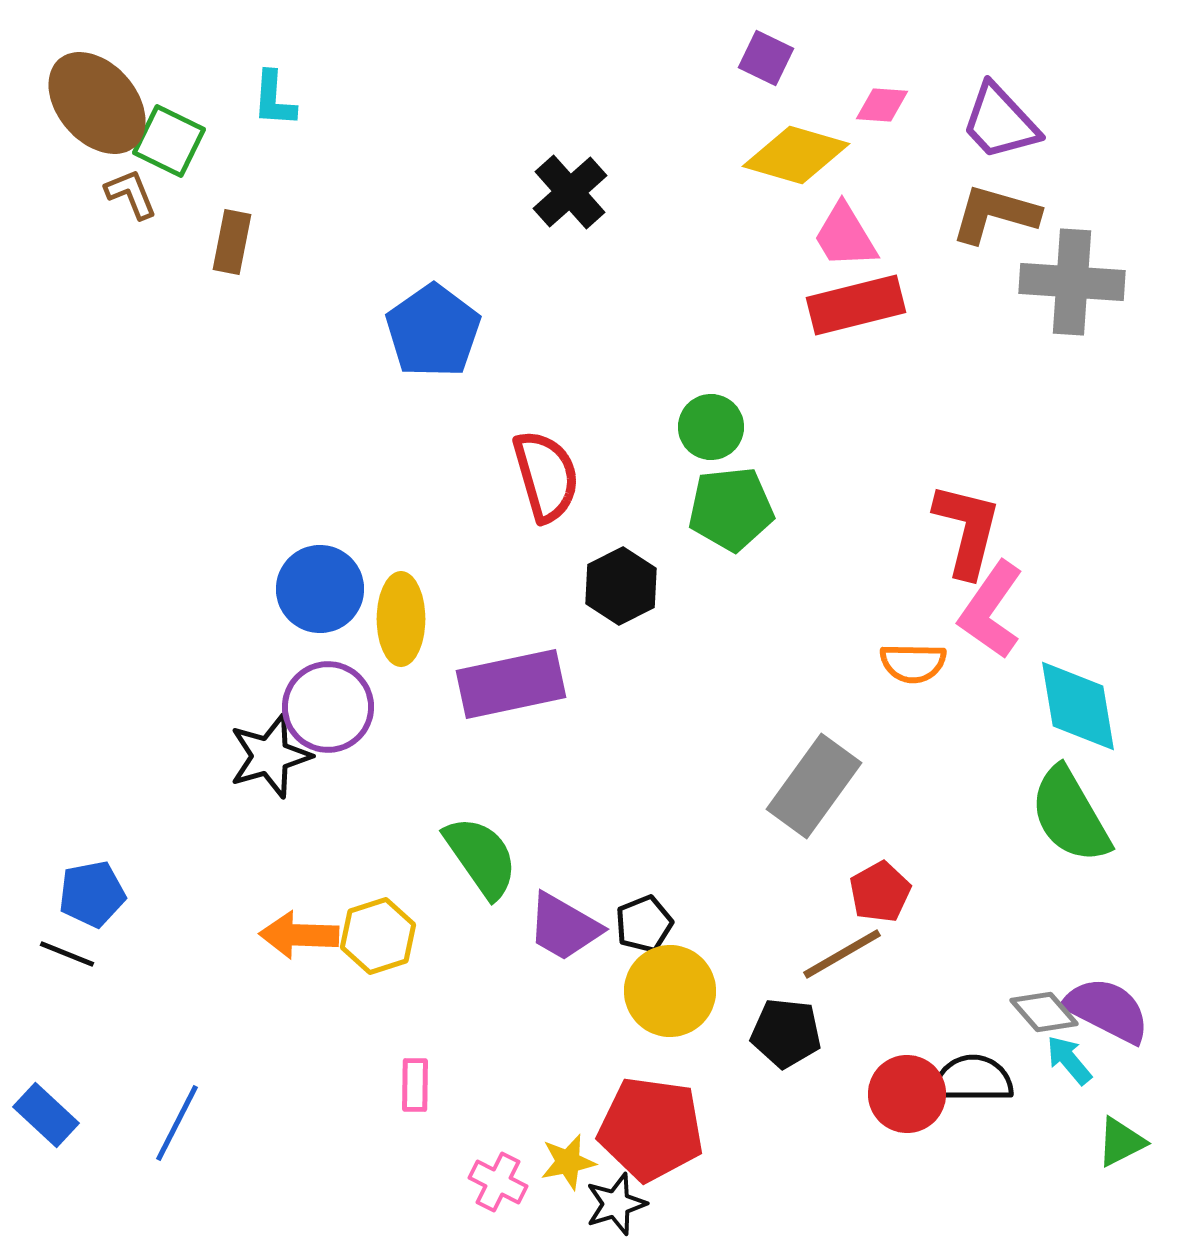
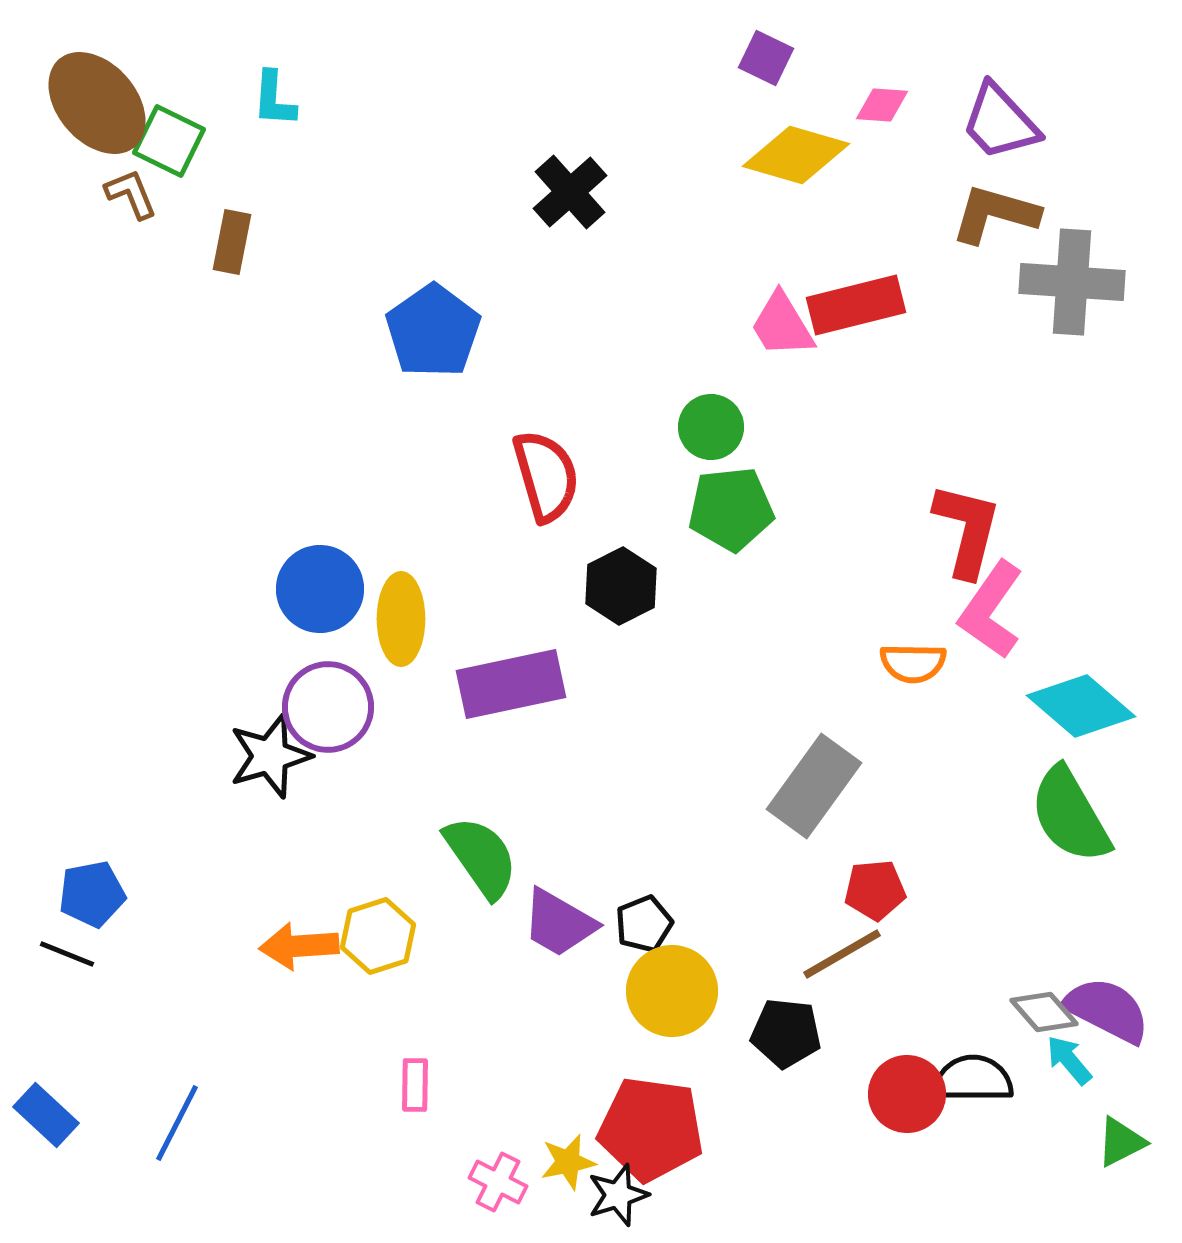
pink trapezoid at (845, 236): moved 63 px left, 89 px down
cyan diamond at (1078, 706): moved 3 px right; rotated 40 degrees counterclockwise
red pentagon at (880, 892): moved 5 px left, 2 px up; rotated 24 degrees clockwise
purple trapezoid at (564, 927): moved 5 px left, 4 px up
orange arrow at (299, 935): moved 11 px down; rotated 6 degrees counterclockwise
yellow circle at (670, 991): moved 2 px right
black star at (616, 1204): moved 2 px right, 9 px up
